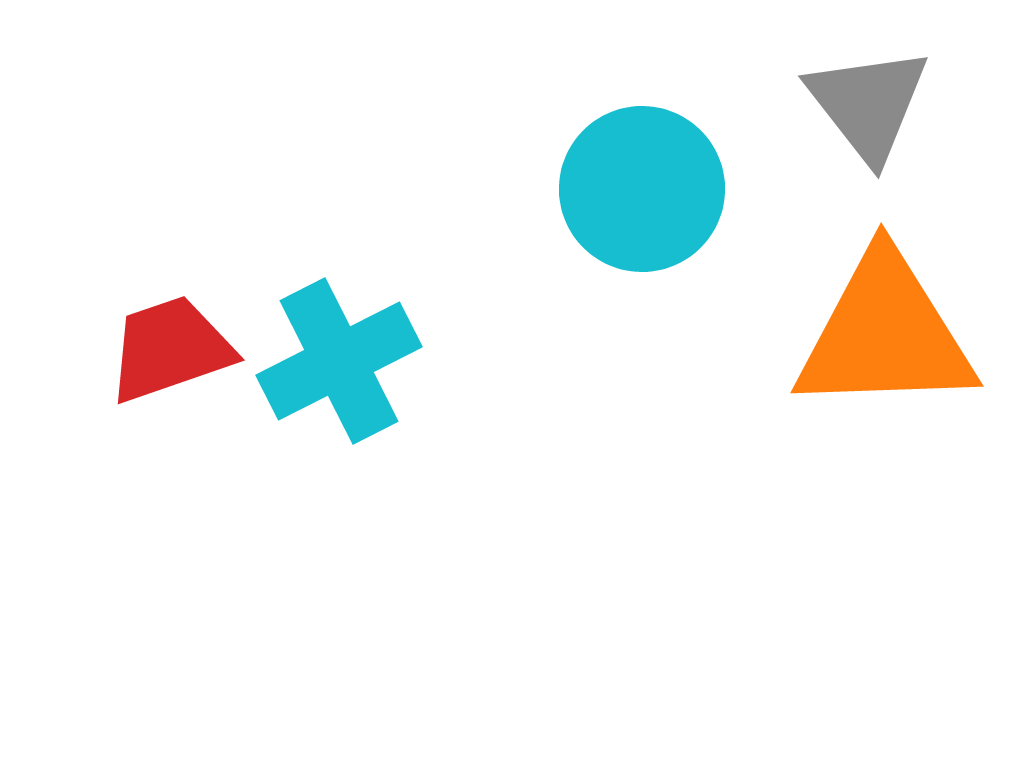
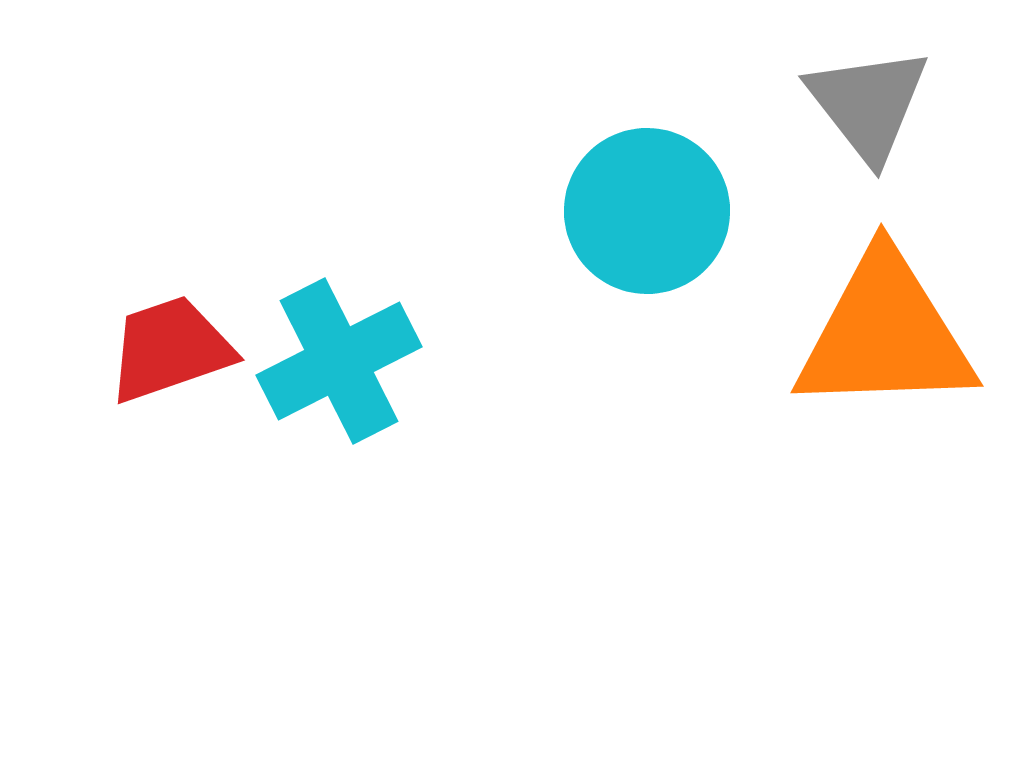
cyan circle: moved 5 px right, 22 px down
